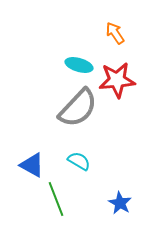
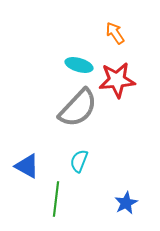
cyan semicircle: rotated 100 degrees counterclockwise
blue triangle: moved 5 px left, 1 px down
green line: rotated 28 degrees clockwise
blue star: moved 6 px right; rotated 15 degrees clockwise
